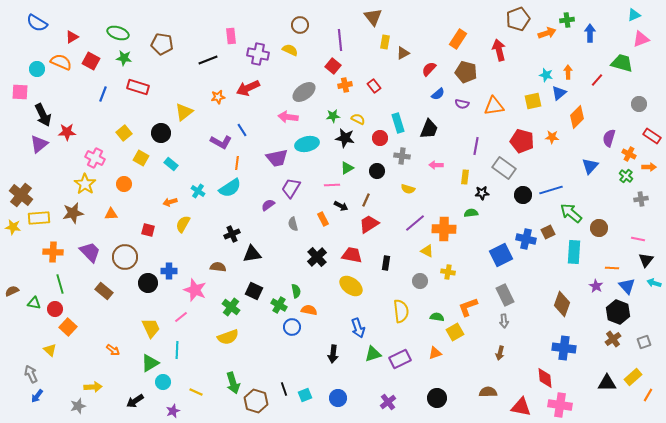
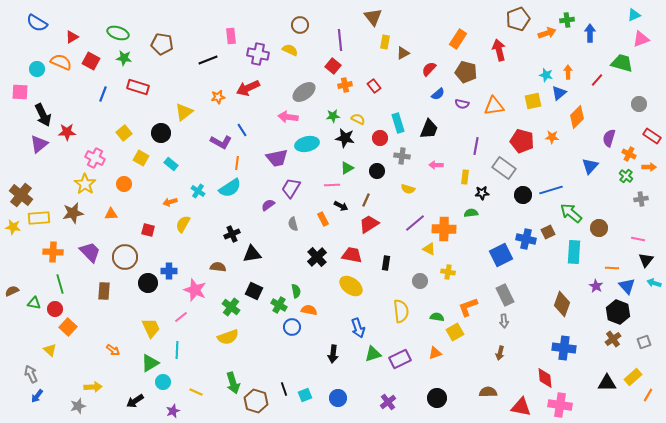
yellow triangle at (427, 251): moved 2 px right, 2 px up
brown rectangle at (104, 291): rotated 54 degrees clockwise
